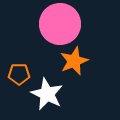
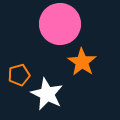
orange star: moved 8 px right, 1 px down; rotated 16 degrees counterclockwise
orange pentagon: moved 1 px down; rotated 15 degrees counterclockwise
